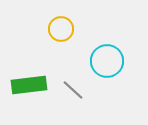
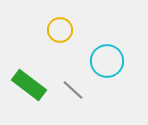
yellow circle: moved 1 px left, 1 px down
green rectangle: rotated 44 degrees clockwise
